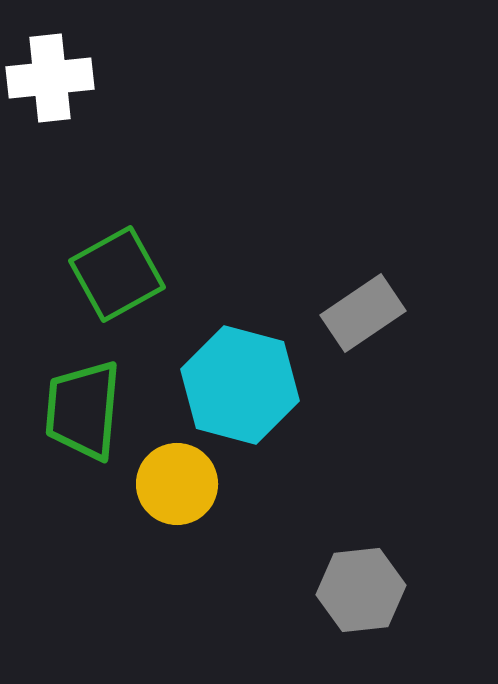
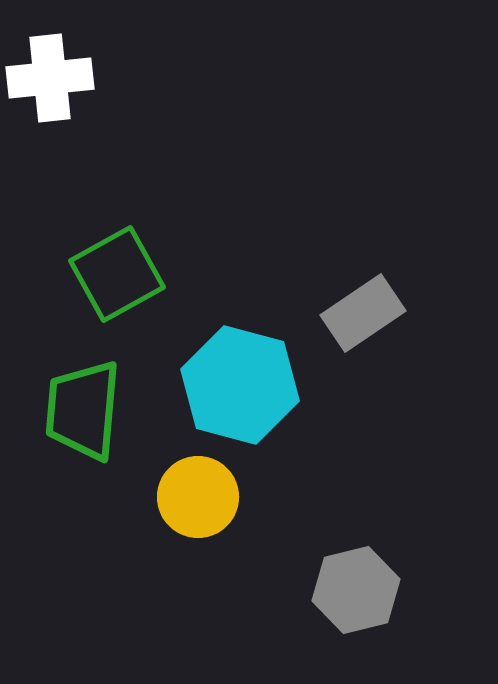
yellow circle: moved 21 px right, 13 px down
gray hexagon: moved 5 px left; rotated 8 degrees counterclockwise
